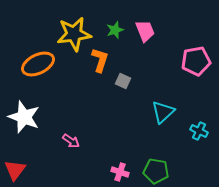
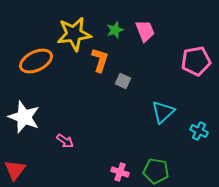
orange ellipse: moved 2 px left, 3 px up
pink arrow: moved 6 px left
